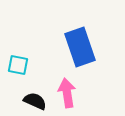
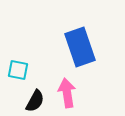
cyan square: moved 5 px down
black semicircle: rotated 95 degrees clockwise
